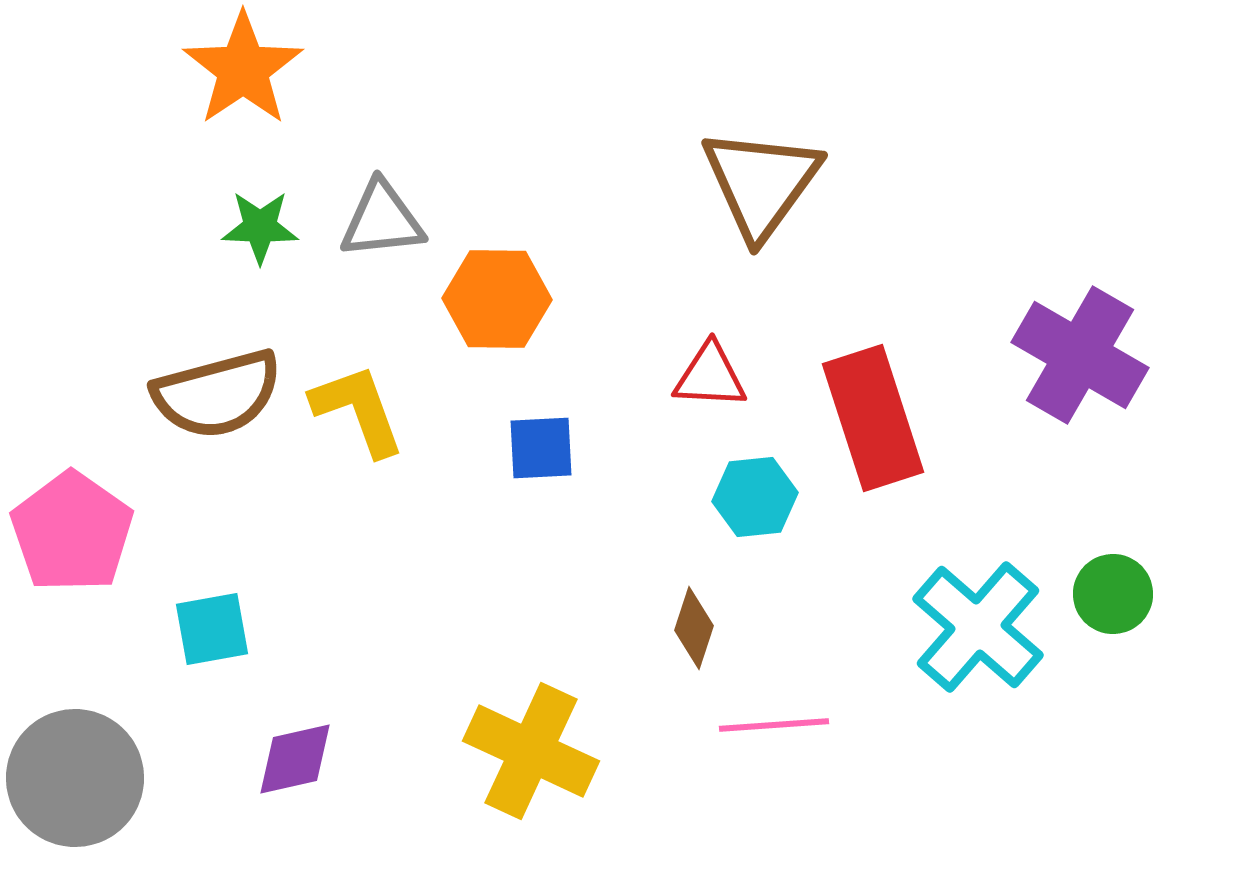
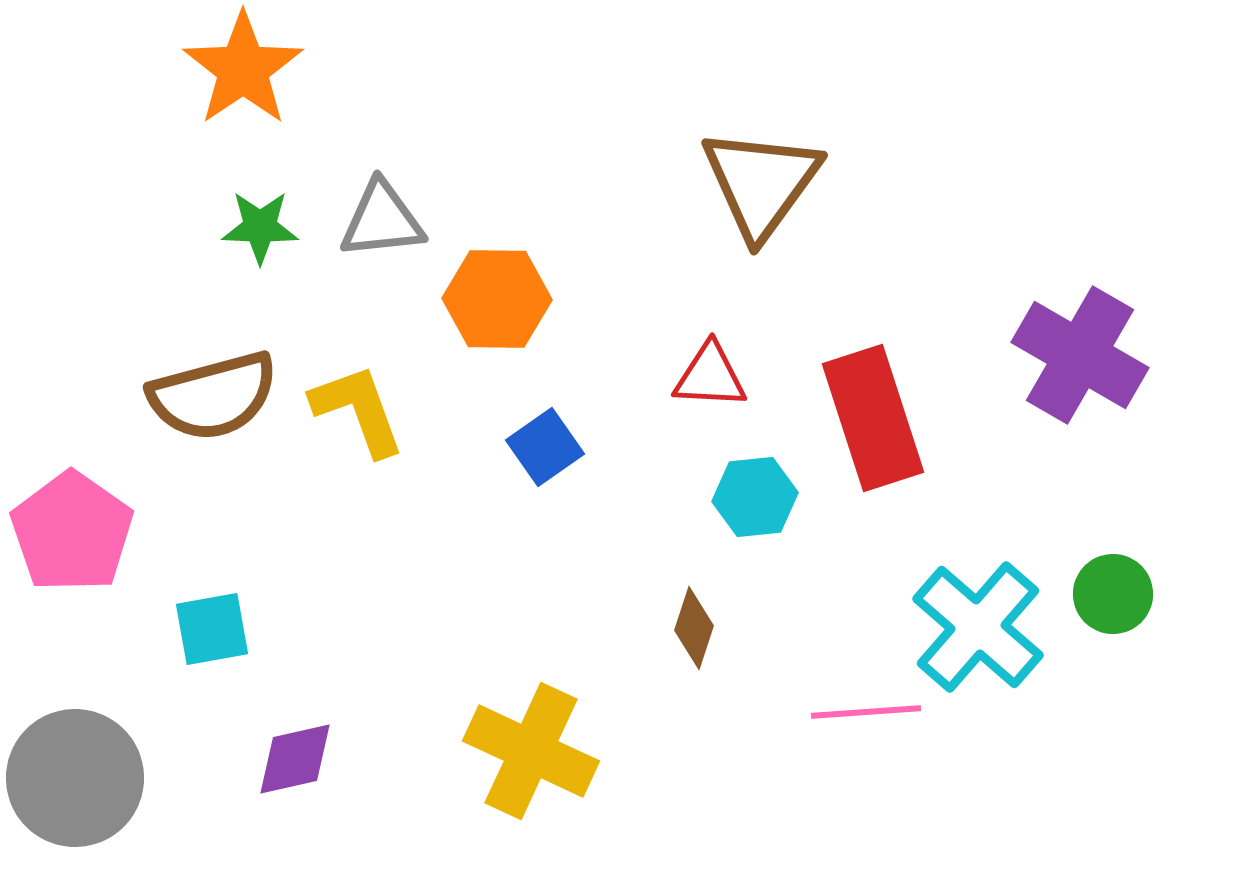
brown semicircle: moved 4 px left, 2 px down
blue square: moved 4 px right, 1 px up; rotated 32 degrees counterclockwise
pink line: moved 92 px right, 13 px up
